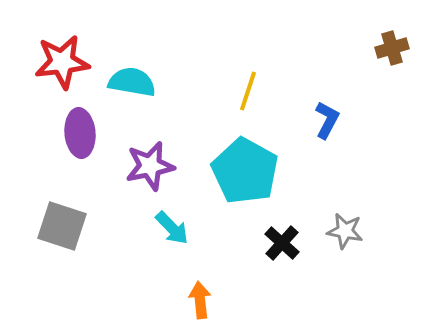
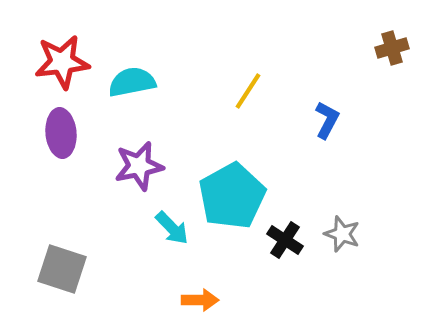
cyan semicircle: rotated 21 degrees counterclockwise
yellow line: rotated 15 degrees clockwise
purple ellipse: moved 19 px left
purple star: moved 11 px left
cyan pentagon: moved 13 px left, 25 px down; rotated 14 degrees clockwise
gray square: moved 43 px down
gray star: moved 3 px left, 3 px down; rotated 9 degrees clockwise
black cross: moved 3 px right, 3 px up; rotated 9 degrees counterclockwise
orange arrow: rotated 96 degrees clockwise
